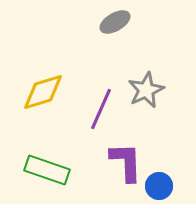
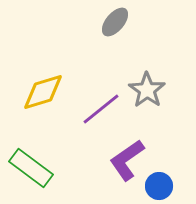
gray ellipse: rotated 20 degrees counterclockwise
gray star: moved 1 px right; rotated 12 degrees counterclockwise
purple line: rotated 27 degrees clockwise
purple L-shape: moved 1 px right, 2 px up; rotated 123 degrees counterclockwise
green rectangle: moved 16 px left, 2 px up; rotated 18 degrees clockwise
